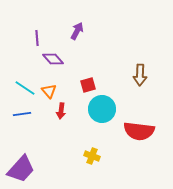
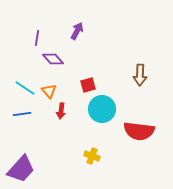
purple line: rotated 14 degrees clockwise
